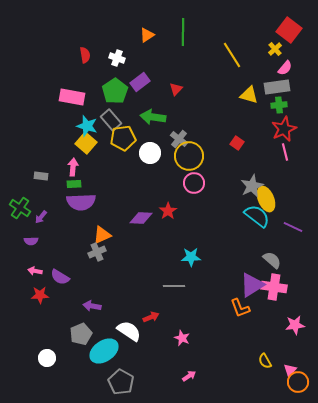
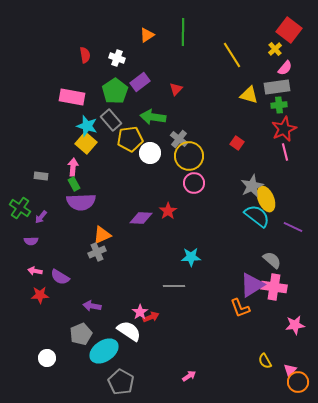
yellow pentagon at (123, 138): moved 7 px right, 1 px down
green rectangle at (74, 184): rotated 64 degrees clockwise
pink star at (182, 338): moved 42 px left, 26 px up; rotated 14 degrees clockwise
